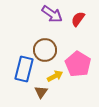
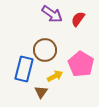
pink pentagon: moved 3 px right
